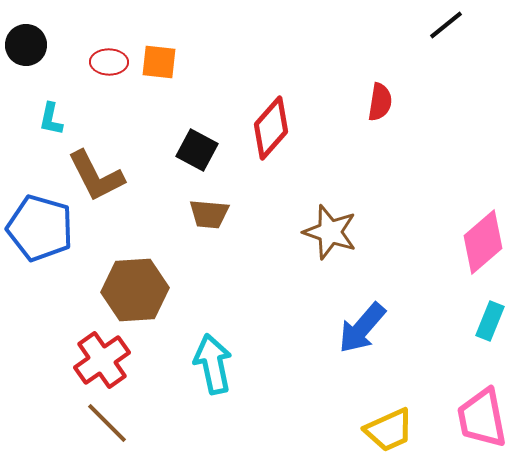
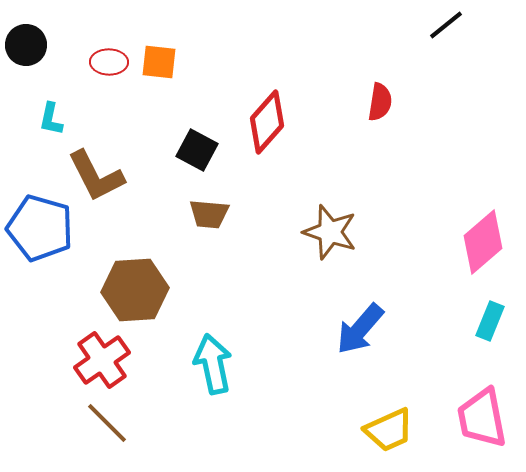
red diamond: moved 4 px left, 6 px up
blue arrow: moved 2 px left, 1 px down
